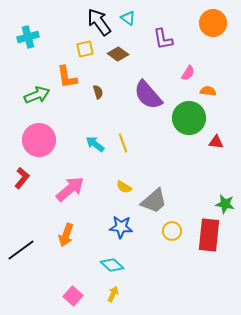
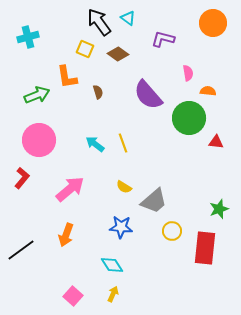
purple L-shape: rotated 115 degrees clockwise
yellow square: rotated 36 degrees clockwise
pink semicircle: rotated 42 degrees counterclockwise
green star: moved 6 px left, 5 px down; rotated 30 degrees counterclockwise
red rectangle: moved 4 px left, 13 px down
cyan diamond: rotated 15 degrees clockwise
